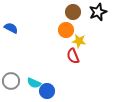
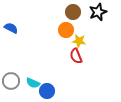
red semicircle: moved 3 px right
cyan semicircle: moved 1 px left
